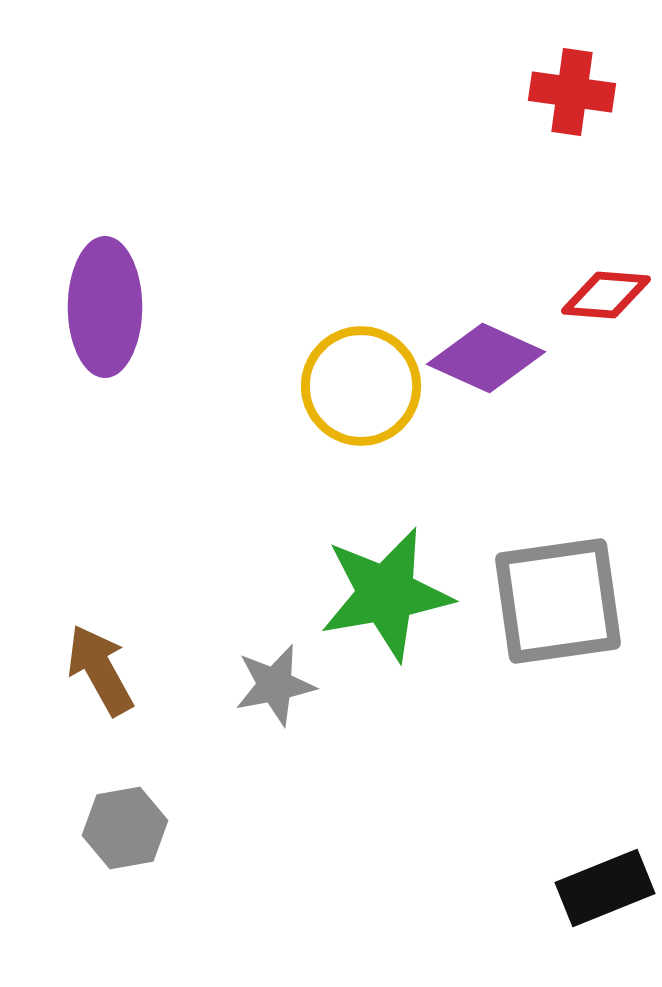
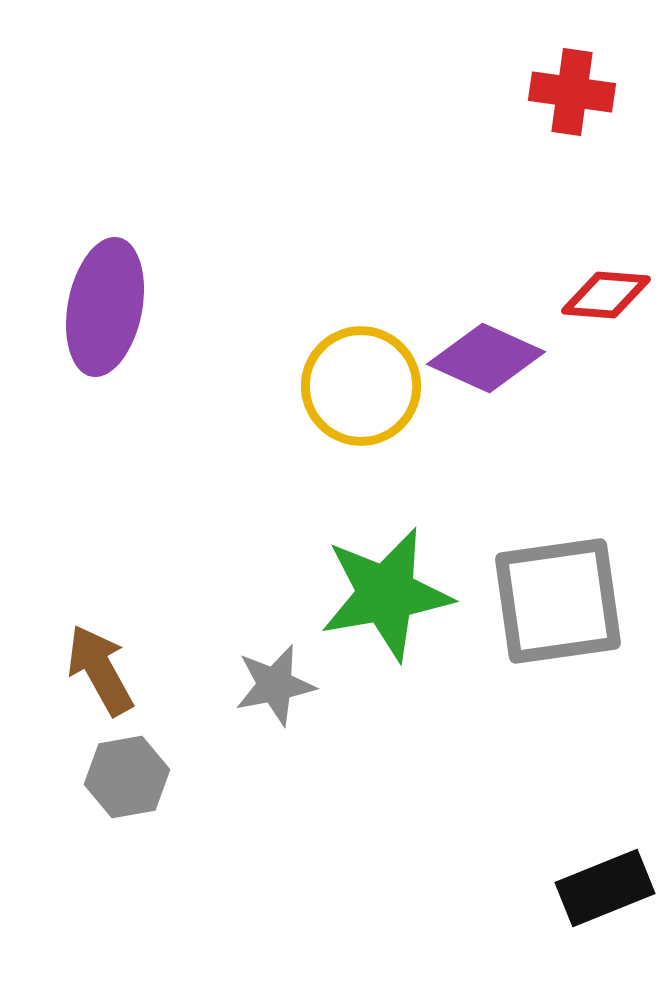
purple ellipse: rotated 11 degrees clockwise
gray hexagon: moved 2 px right, 51 px up
